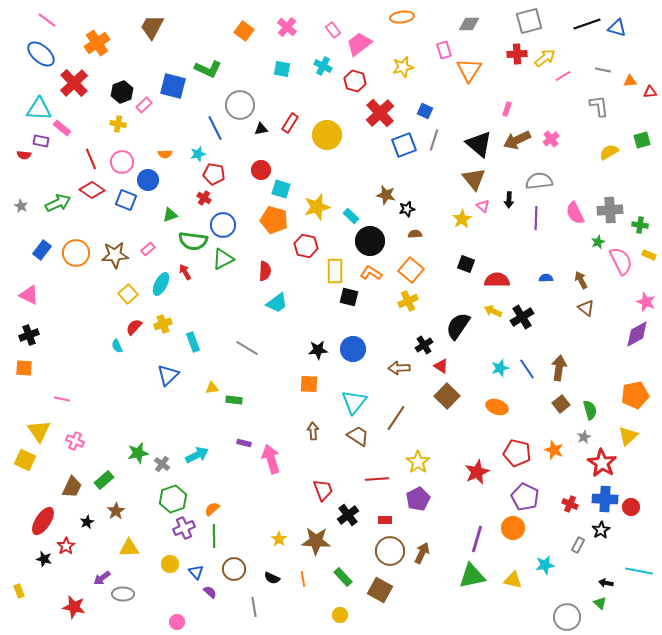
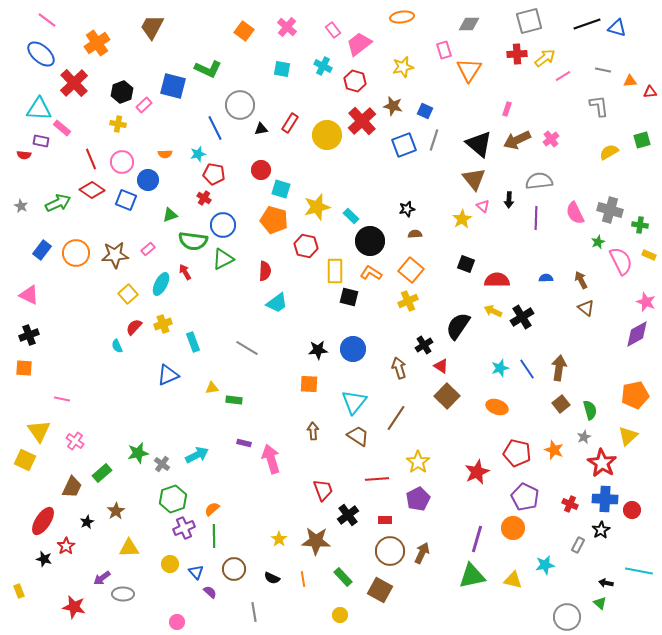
red cross at (380, 113): moved 18 px left, 8 px down
brown star at (386, 195): moved 7 px right, 89 px up
gray cross at (610, 210): rotated 20 degrees clockwise
brown arrow at (399, 368): rotated 75 degrees clockwise
blue triangle at (168, 375): rotated 20 degrees clockwise
pink cross at (75, 441): rotated 12 degrees clockwise
green rectangle at (104, 480): moved 2 px left, 7 px up
red circle at (631, 507): moved 1 px right, 3 px down
gray line at (254, 607): moved 5 px down
